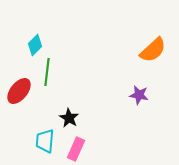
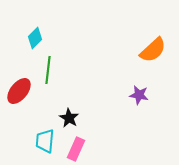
cyan diamond: moved 7 px up
green line: moved 1 px right, 2 px up
